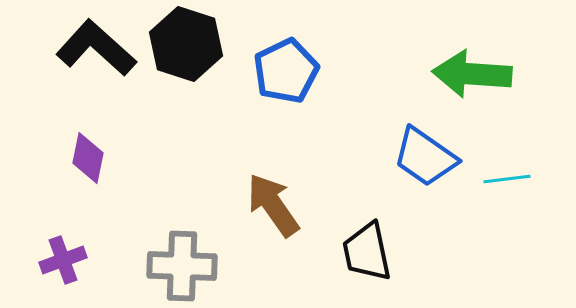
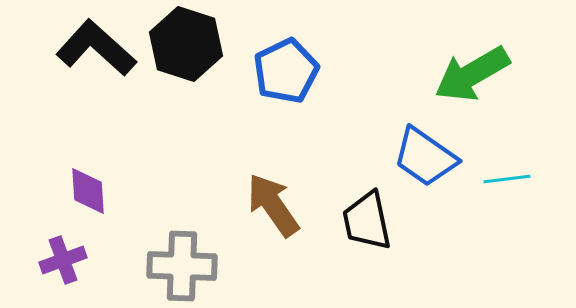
green arrow: rotated 34 degrees counterclockwise
purple diamond: moved 33 px down; rotated 15 degrees counterclockwise
black trapezoid: moved 31 px up
